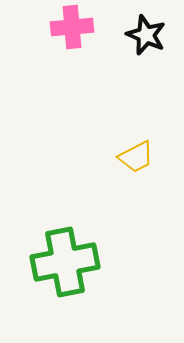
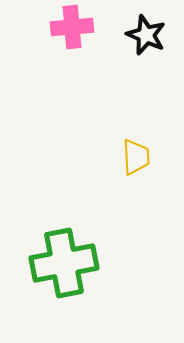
yellow trapezoid: rotated 66 degrees counterclockwise
green cross: moved 1 px left, 1 px down
